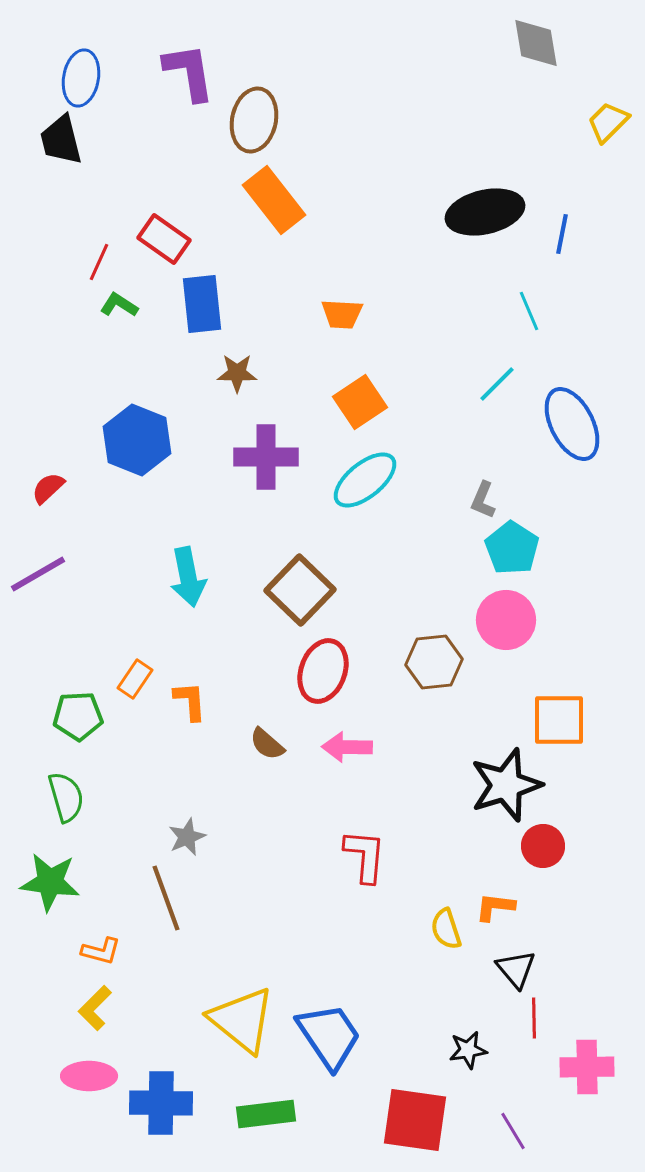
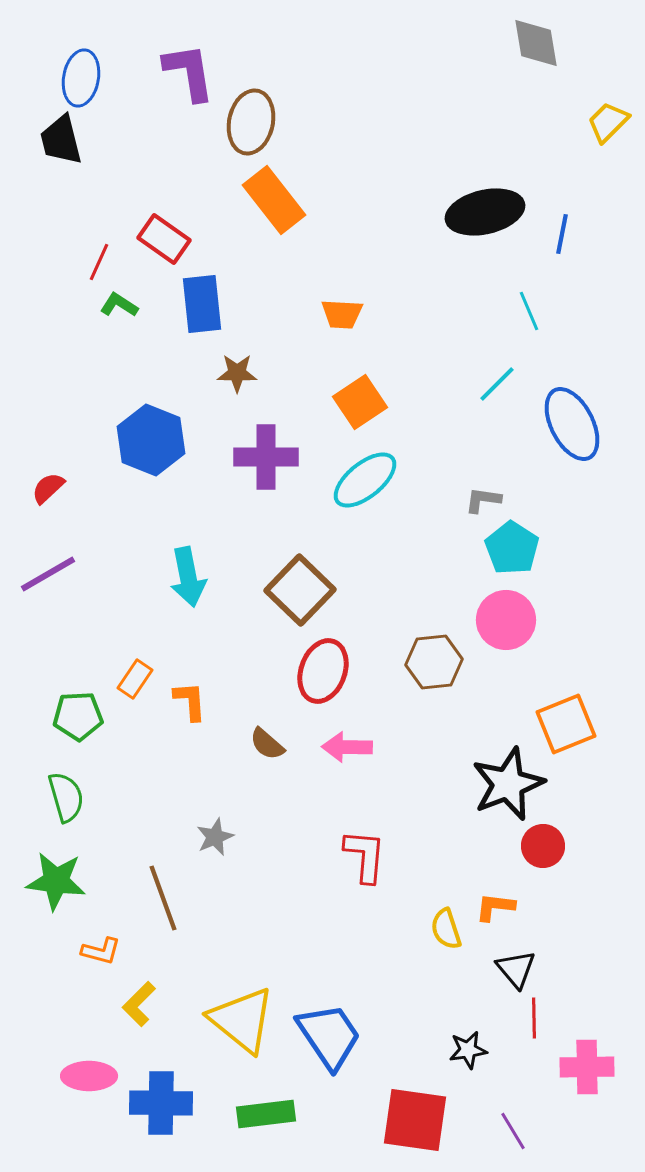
brown ellipse at (254, 120): moved 3 px left, 2 px down
blue hexagon at (137, 440): moved 14 px right
gray L-shape at (483, 500): rotated 75 degrees clockwise
purple line at (38, 574): moved 10 px right
orange square at (559, 720): moved 7 px right, 4 px down; rotated 22 degrees counterclockwise
black star at (506, 785): moved 2 px right, 1 px up; rotated 4 degrees counterclockwise
gray star at (187, 837): moved 28 px right
green star at (50, 882): moved 6 px right, 1 px up
brown line at (166, 898): moved 3 px left
yellow L-shape at (95, 1008): moved 44 px right, 4 px up
